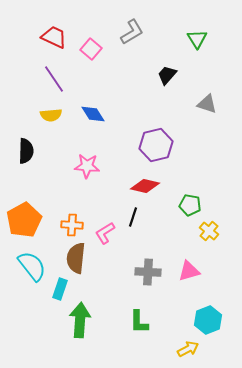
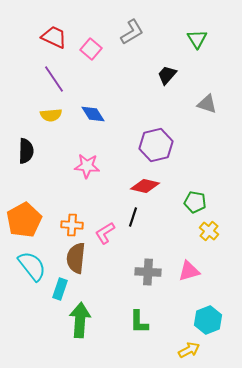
green pentagon: moved 5 px right, 3 px up
yellow arrow: moved 1 px right, 1 px down
